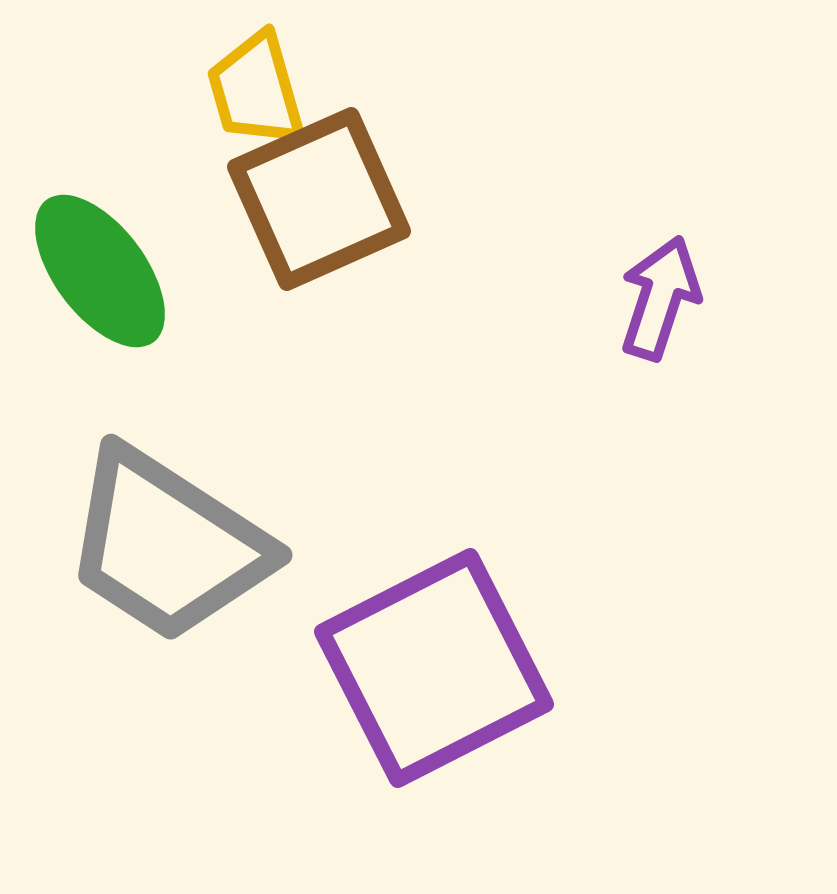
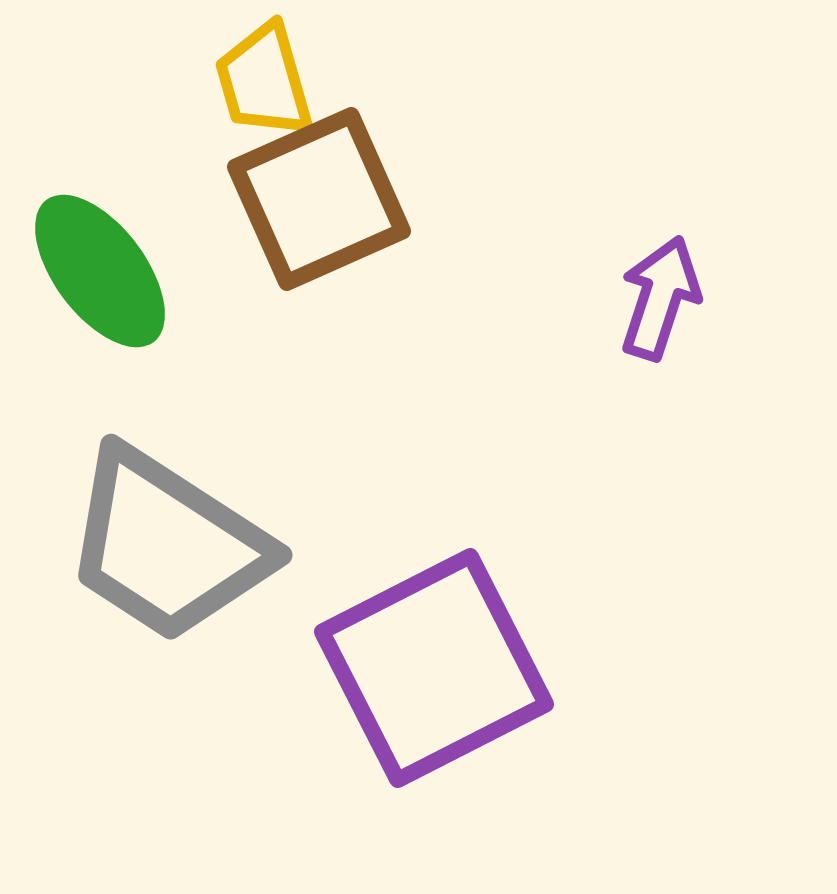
yellow trapezoid: moved 8 px right, 9 px up
